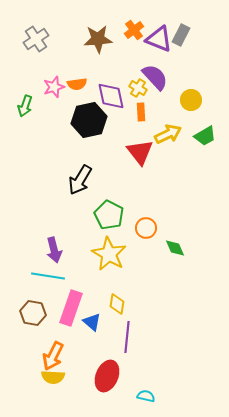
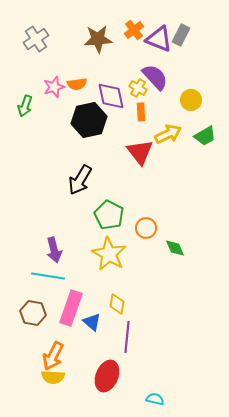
cyan semicircle: moved 9 px right, 3 px down
